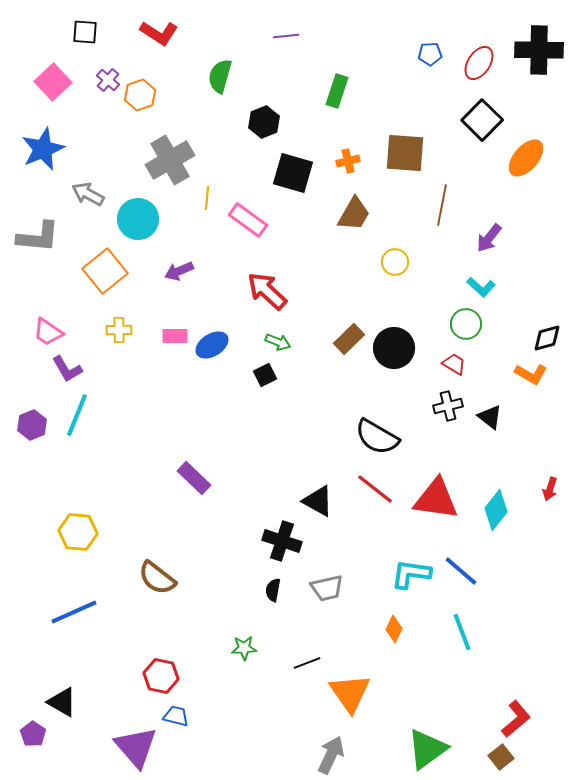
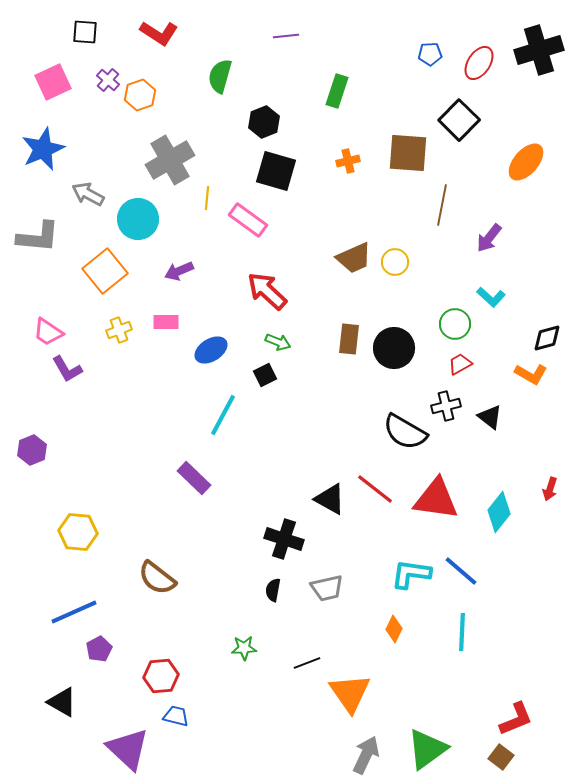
black cross at (539, 50): rotated 18 degrees counterclockwise
pink square at (53, 82): rotated 18 degrees clockwise
black square at (482, 120): moved 23 px left
brown square at (405, 153): moved 3 px right
orange ellipse at (526, 158): moved 4 px down
black square at (293, 173): moved 17 px left, 2 px up
brown trapezoid at (354, 214): moved 44 px down; rotated 36 degrees clockwise
cyan L-shape at (481, 287): moved 10 px right, 10 px down
green circle at (466, 324): moved 11 px left
yellow cross at (119, 330): rotated 20 degrees counterclockwise
pink rectangle at (175, 336): moved 9 px left, 14 px up
brown rectangle at (349, 339): rotated 40 degrees counterclockwise
blue ellipse at (212, 345): moved 1 px left, 5 px down
red trapezoid at (454, 364): moved 6 px right; rotated 60 degrees counterclockwise
black cross at (448, 406): moved 2 px left
cyan line at (77, 415): moved 146 px right; rotated 6 degrees clockwise
purple hexagon at (32, 425): moved 25 px down
black semicircle at (377, 437): moved 28 px right, 5 px up
black triangle at (318, 501): moved 12 px right, 2 px up
cyan diamond at (496, 510): moved 3 px right, 2 px down
black cross at (282, 541): moved 2 px right, 2 px up
cyan line at (462, 632): rotated 24 degrees clockwise
red hexagon at (161, 676): rotated 16 degrees counterclockwise
red L-shape at (516, 719): rotated 18 degrees clockwise
purple pentagon at (33, 734): moved 66 px right, 85 px up; rotated 10 degrees clockwise
purple triangle at (136, 747): moved 8 px left, 2 px down; rotated 6 degrees counterclockwise
gray arrow at (331, 755): moved 35 px right
brown square at (501, 757): rotated 15 degrees counterclockwise
